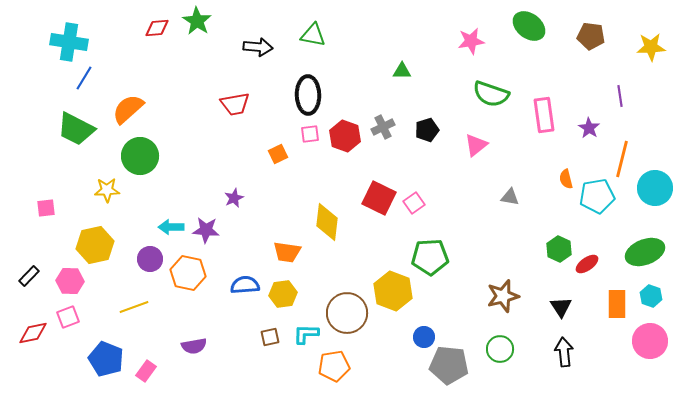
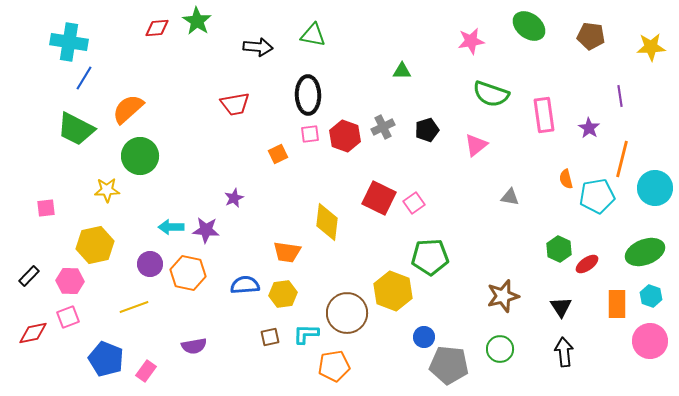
purple circle at (150, 259): moved 5 px down
